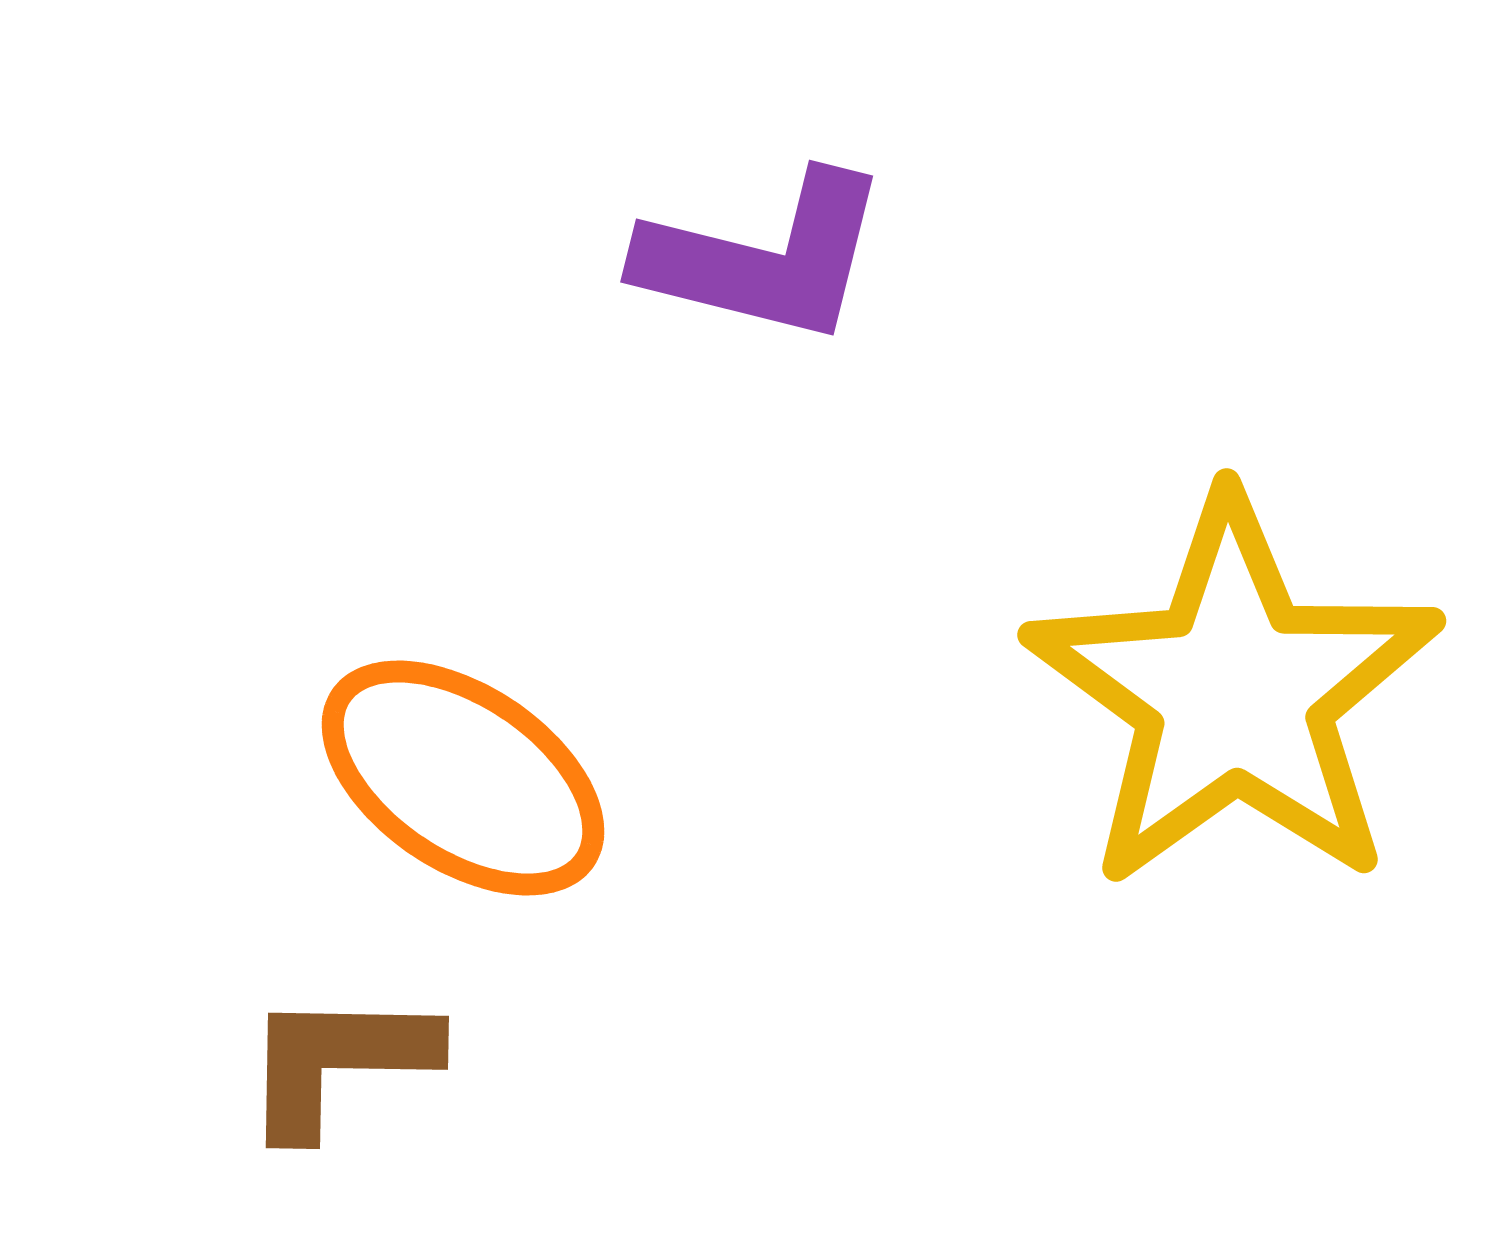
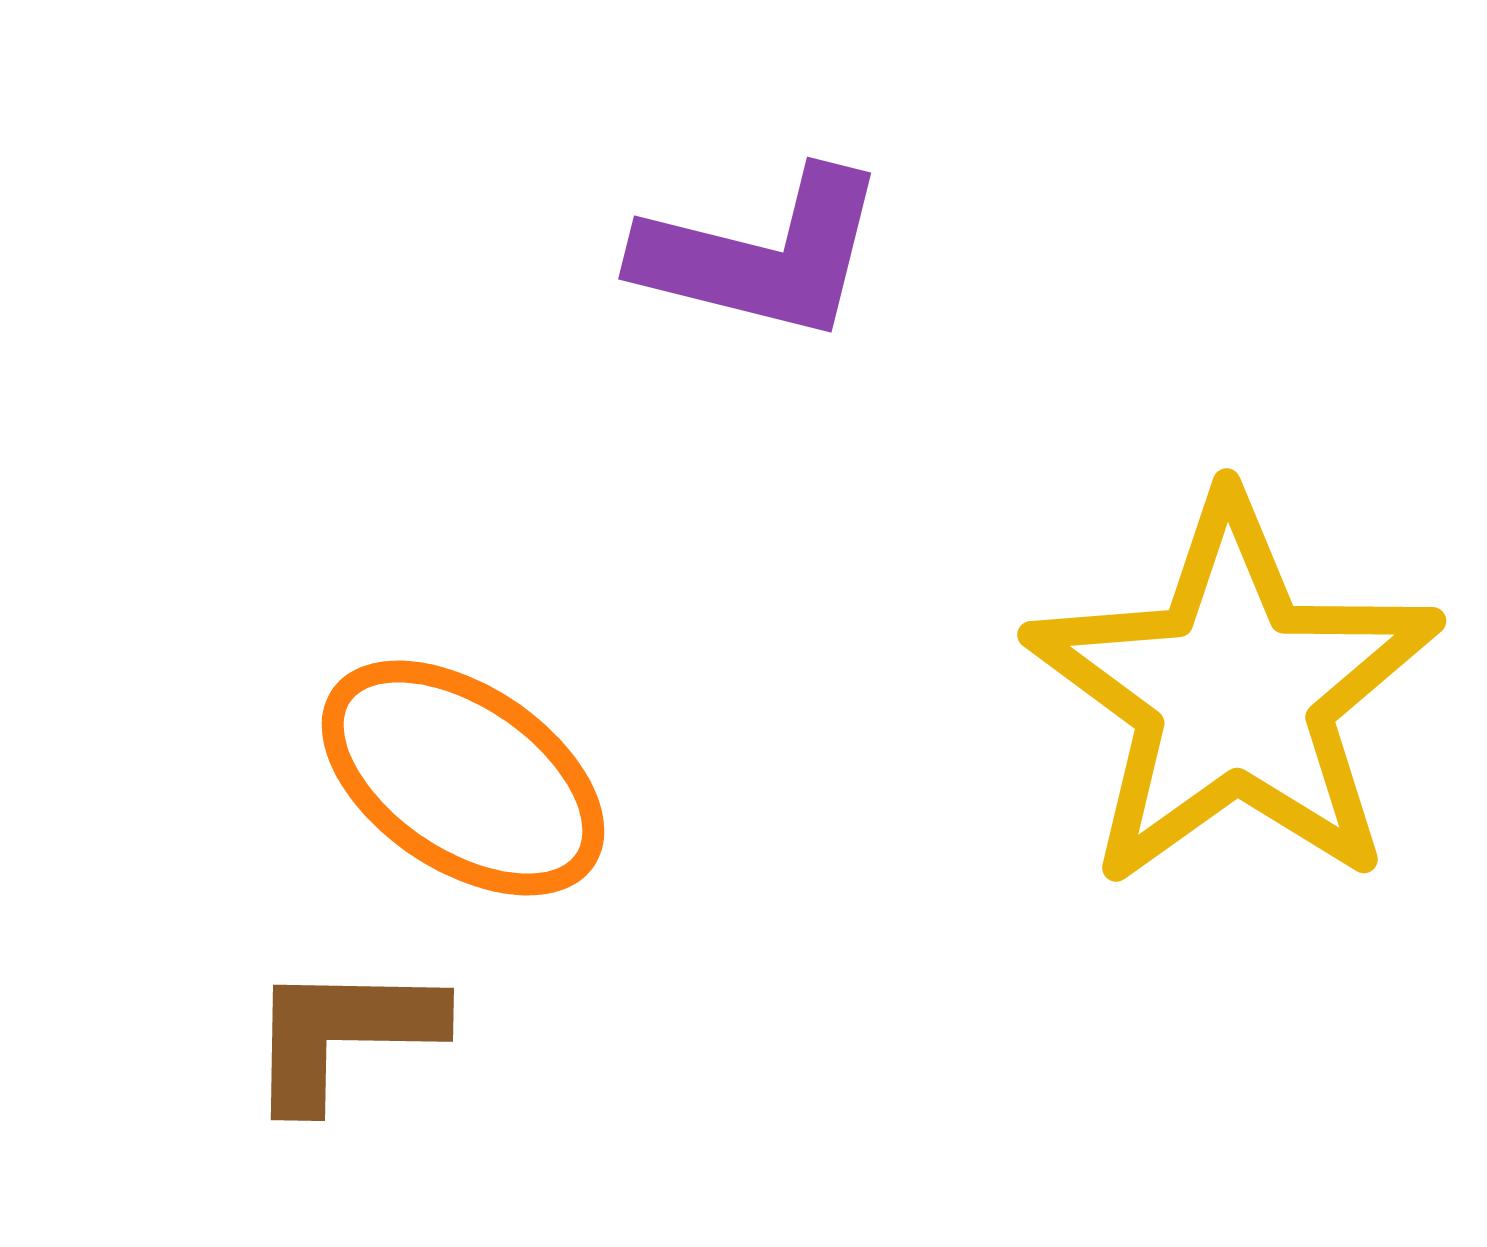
purple L-shape: moved 2 px left, 3 px up
brown L-shape: moved 5 px right, 28 px up
